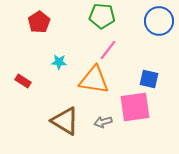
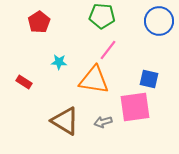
red rectangle: moved 1 px right, 1 px down
